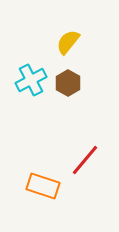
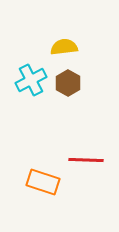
yellow semicircle: moved 4 px left, 5 px down; rotated 44 degrees clockwise
red line: moved 1 px right; rotated 52 degrees clockwise
orange rectangle: moved 4 px up
